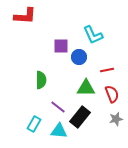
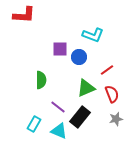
red L-shape: moved 1 px left, 1 px up
cyan L-shape: rotated 45 degrees counterclockwise
purple square: moved 1 px left, 3 px down
red line: rotated 24 degrees counterclockwise
green triangle: rotated 24 degrees counterclockwise
cyan triangle: rotated 18 degrees clockwise
